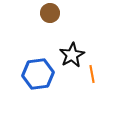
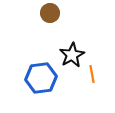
blue hexagon: moved 3 px right, 4 px down
